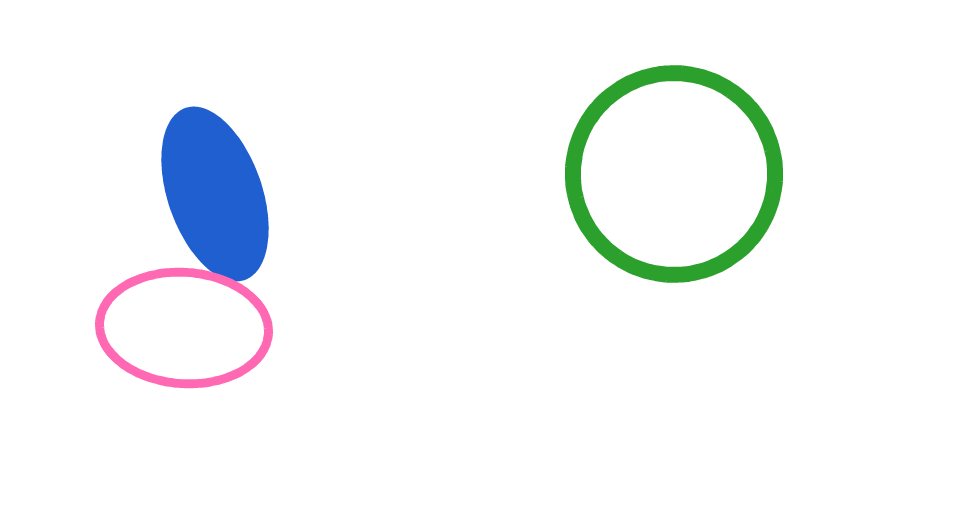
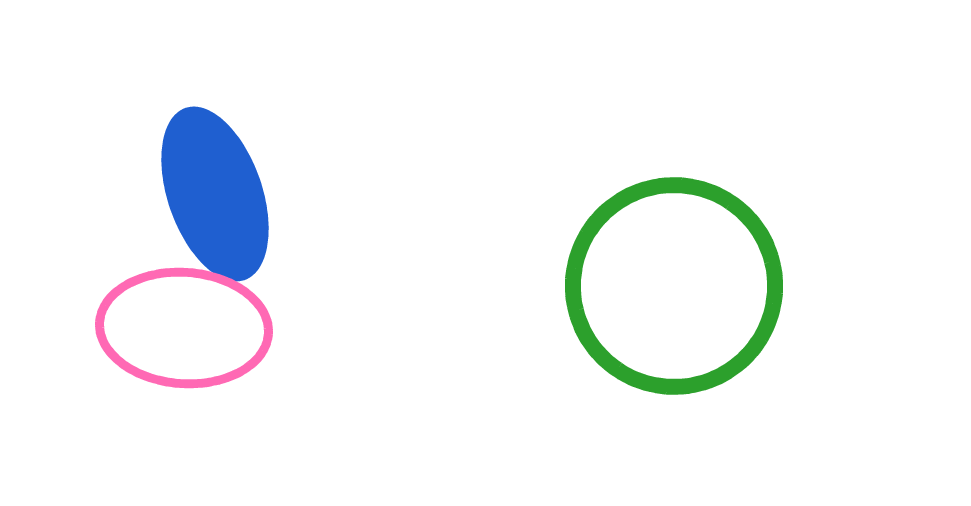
green circle: moved 112 px down
